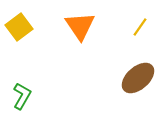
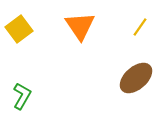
yellow square: moved 2 px down
brown ellipse: moved 2 px left
